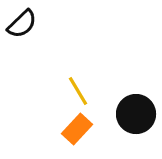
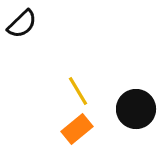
black circle: moved 5 px up
orange rectangle: rotated 8 degrees clockwise
